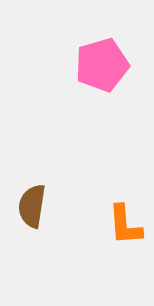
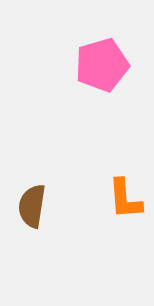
orange L-shape: moved 26 px up
